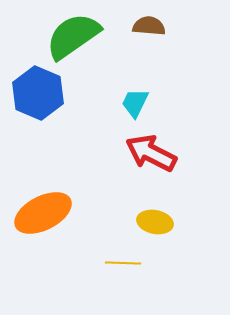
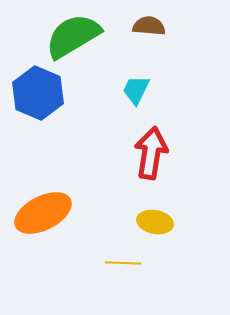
green semicircle: rotated 4 degrees clockwise
cyan trapezoid: moved 1 px right, 13 px up
red arrow: rotated 72 degrees clockwise
